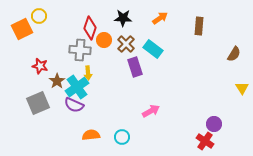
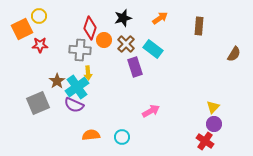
black star: rotated 18 degrees counterclockwise
red star: moved 21 px up; rotated 14 degrees counterclockwise
yellow triangle: moved 29 px left, 19 px down; rotated 16 degrees clockwise
